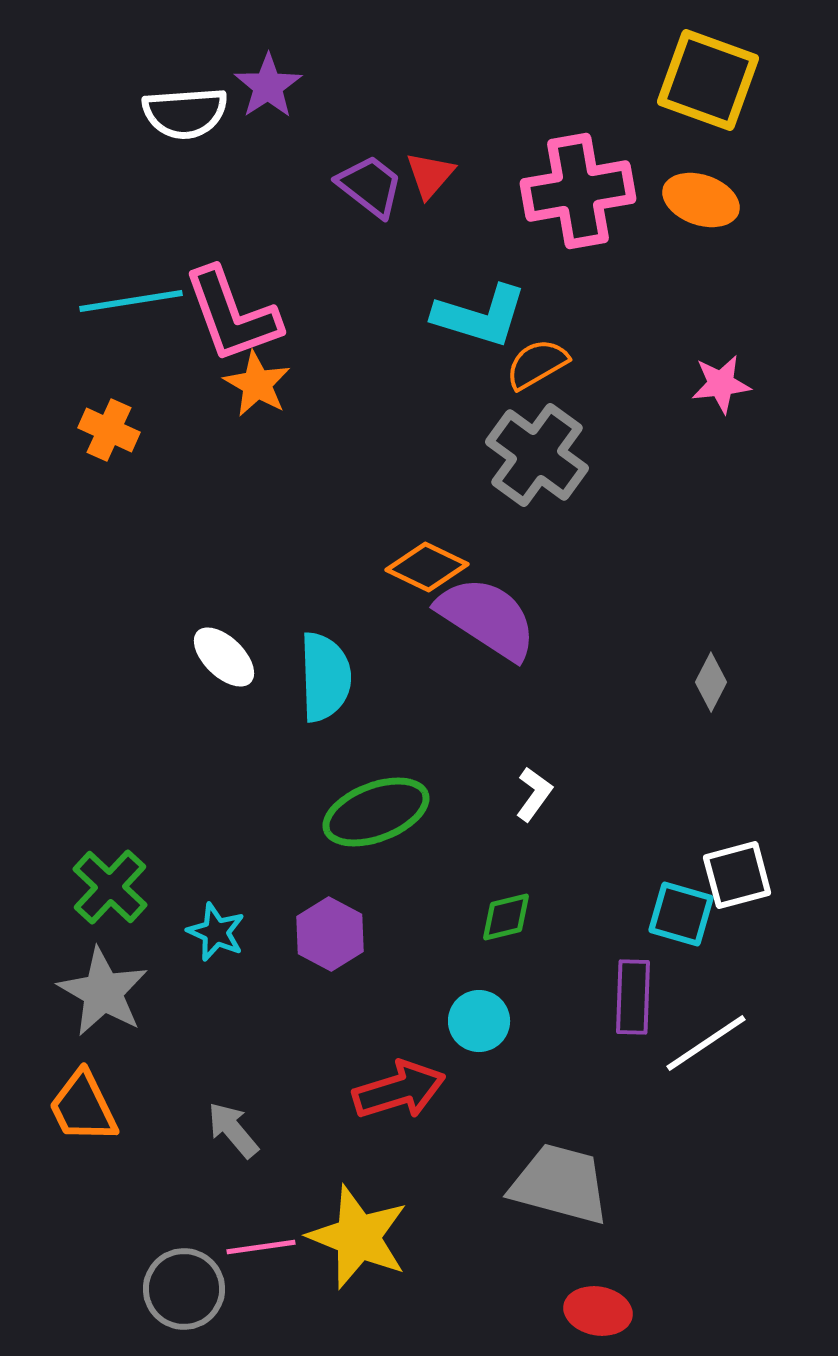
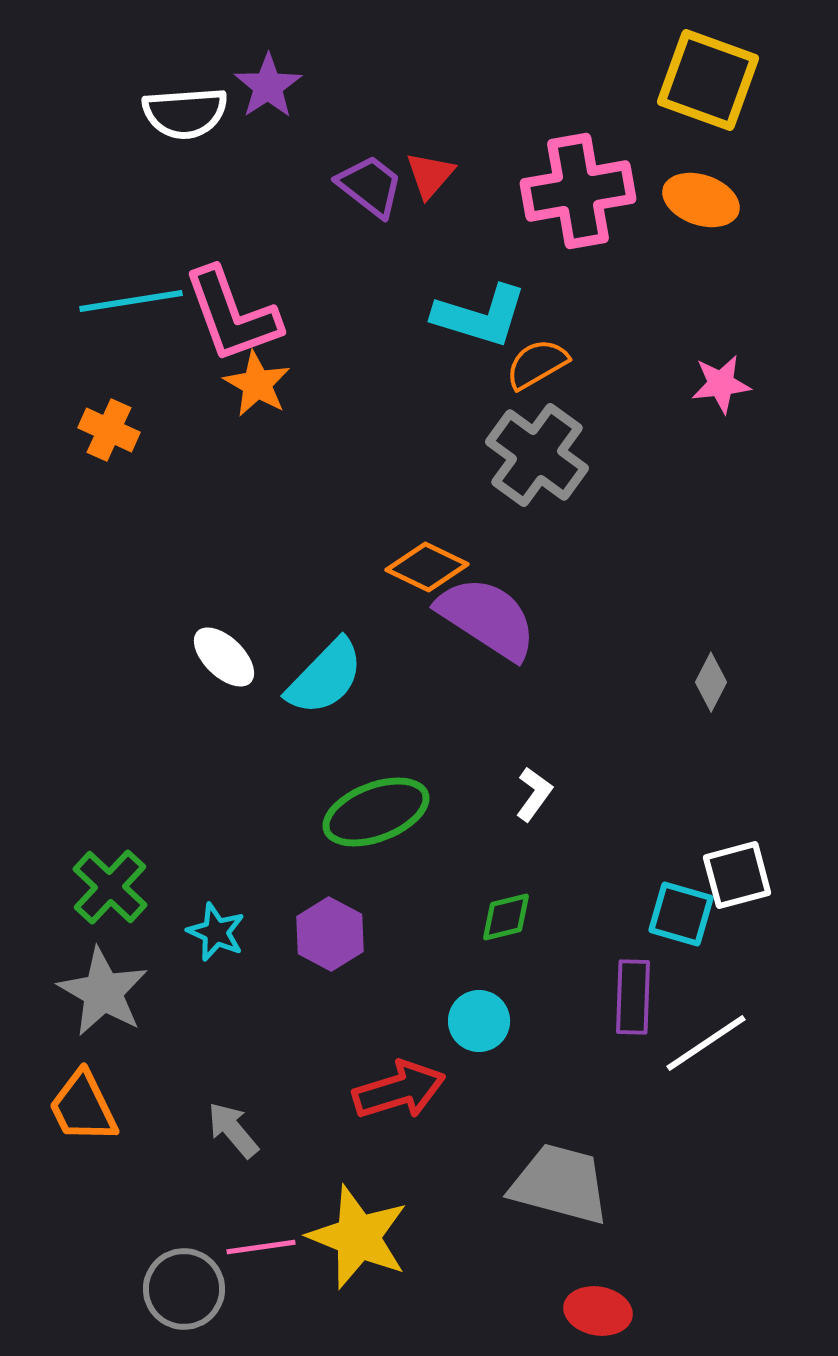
cyan semicircle: rotated 46 degrees clockwise
